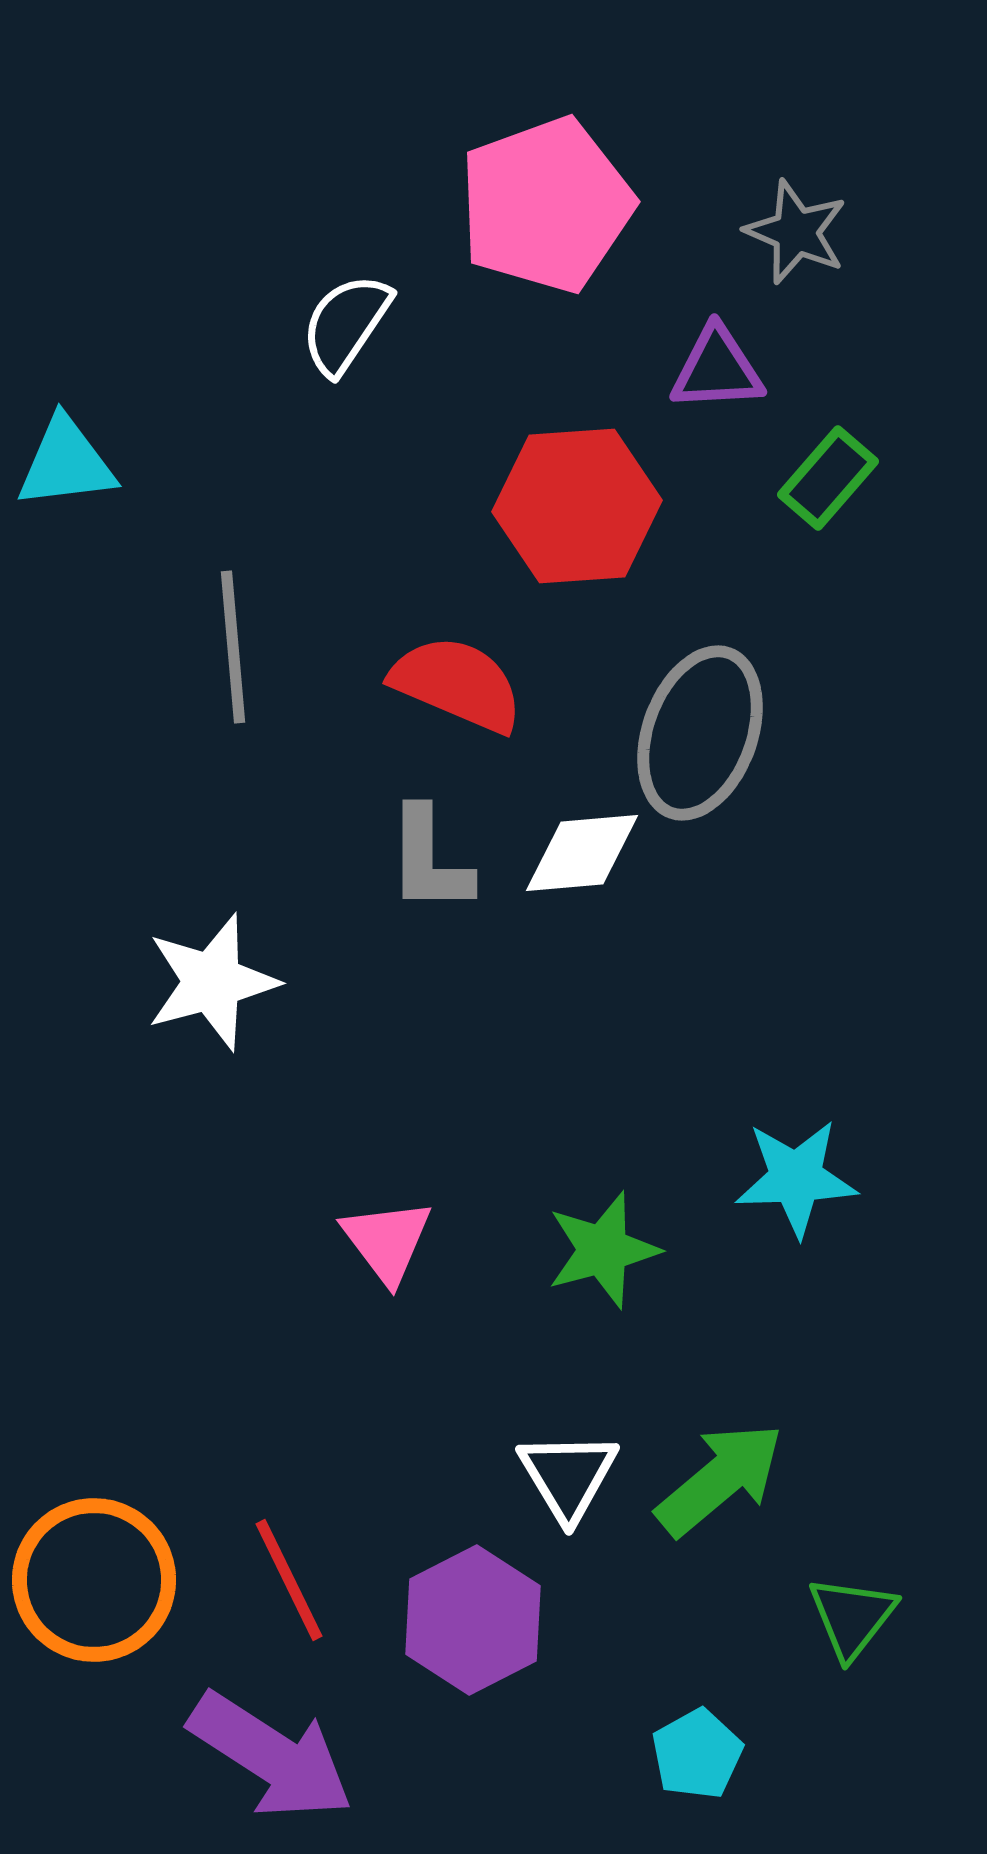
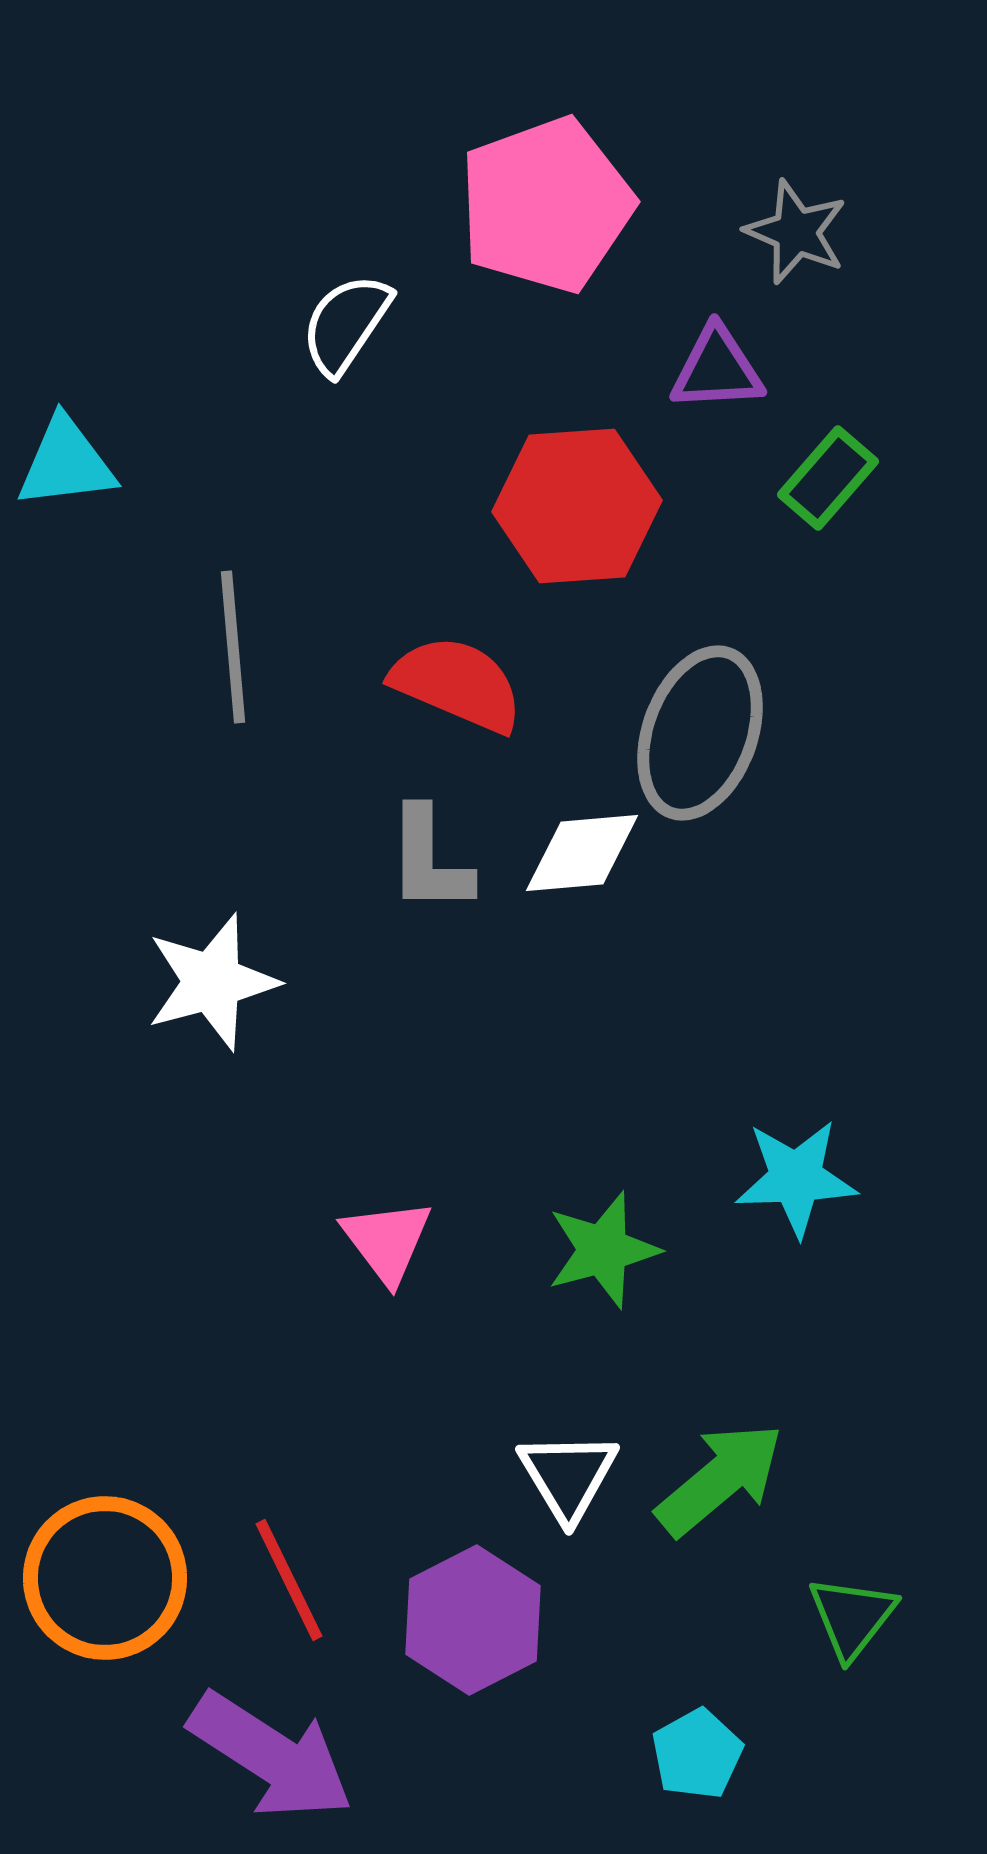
orange circle: moved 11 px right, 2 px up
